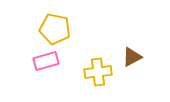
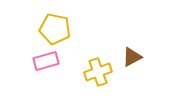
yellow cross: rotated 12 degrees counterclockwise
